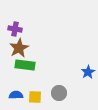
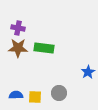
purple cross: moved 3 px right, 1 px up
brown star: moved 1 px left; rotated 30 degrees clockwise
green rectangle: moved 19 px right, 17 px up
